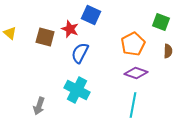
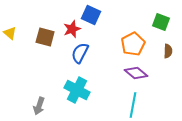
red star: moved 2 px right; rotated 30 degrees clockwise
purple diamond: rotated 20 degrees clockwise
